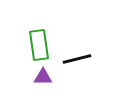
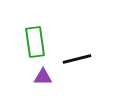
green rectangle: moved 4 px left, 3 px up
